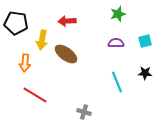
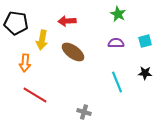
green star: rotated 28 degrees counterclockwise
brown ellipse: moved 7 px right, 2 px up
